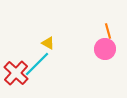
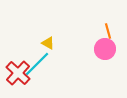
red cross: moved 2 px right
